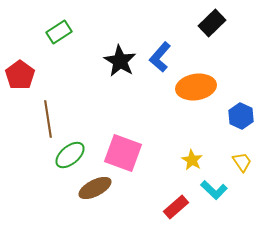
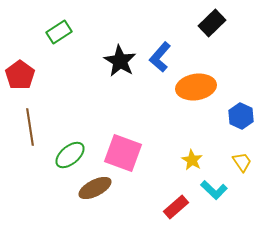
brown line: moved 18 px left, 8 px down
